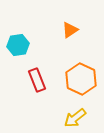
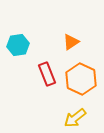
orange triangle: moved 1 px right, 12 px down
red rectangle: moved 10 px right, 6 px up
